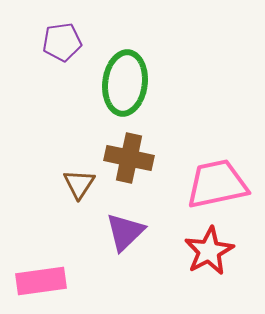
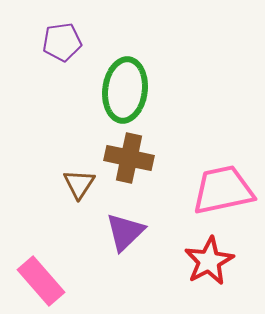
green ellipse: moved 7 px down
pink trapezoid: moved 6 px right, 6 px down
red star: moved 10 px down
pink rectangle: rotated 57 degrees clockwise
